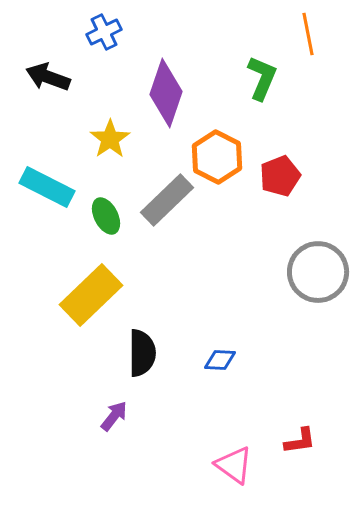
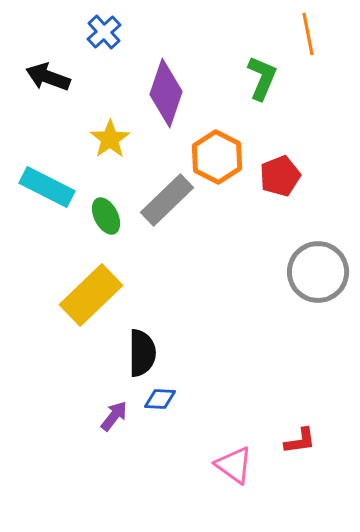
blue cross: rotated 16 degrees counterclockwise
blue diamond: moved 60 px left, 39 px down
